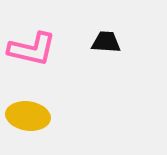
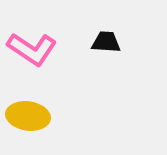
pink L-shape: rotated 21 degrees clockwise
